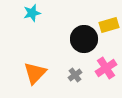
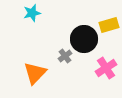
gray cross: moved 10 px left, 19 px up
